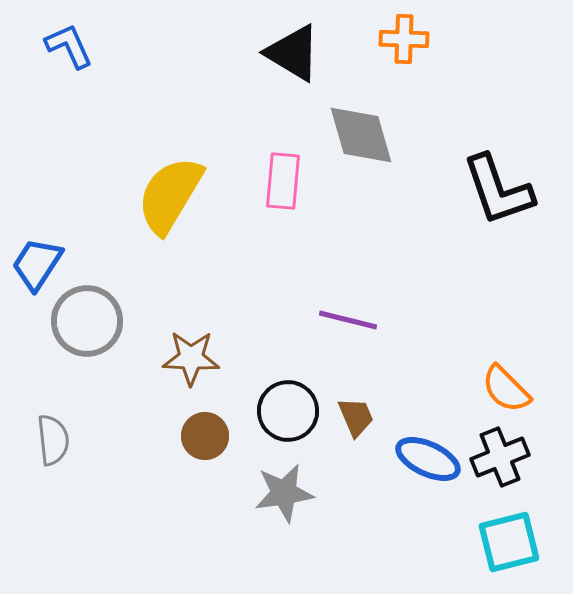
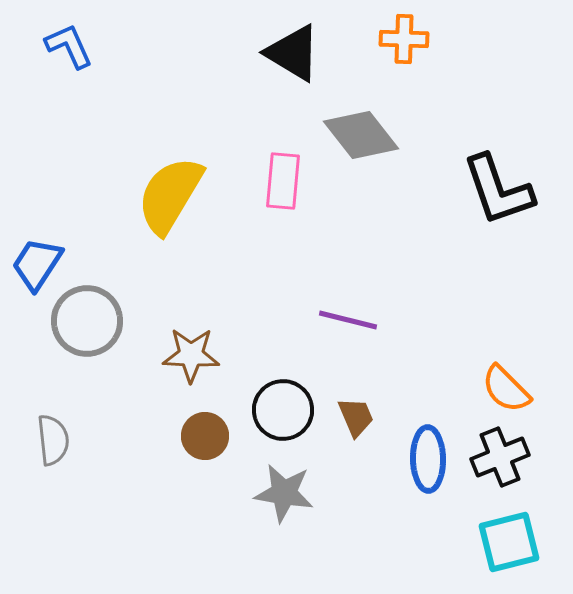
gray diamond: rotated 22 degrees counterclockwise
brown star: moved 3 px up
black circle: moved 5 px left, 1 px up
blue ellipse: rotated 64 degrees clockwise
gray star: rotated 18 degrees clockwise
